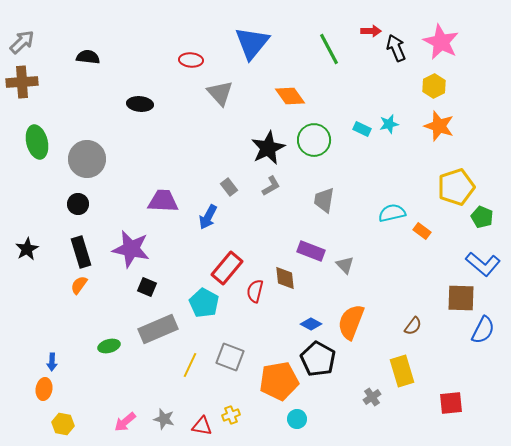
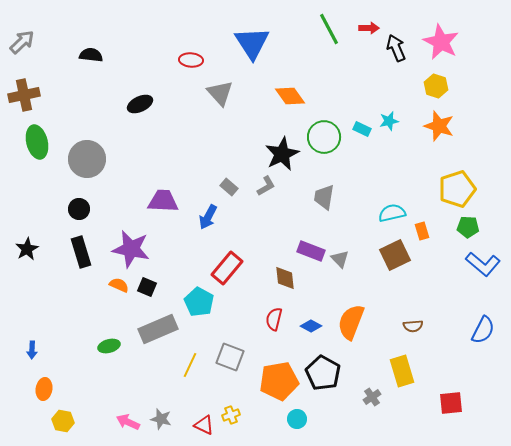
red arrow at (371, 31): moved 2 px left, 3 px up
blue triangle at (252, 43): rotated 12 degrees counterclockwise
green line at (329, 49): moved 20 px up
black semicircle at (88, 57): moved 3 px right, 2 px up
brown cross at (22, 82): moved 2 px right, 13 px down; rotated 8 degrees counterclockwise
yellow hexagon at (434, 86): moved 2 px right; rotated 15 degrees counterclockwise
black ellipse at (140, 104): rotated 30 degrees counterclockwise
cyan star at (389, 124): moved 3 px up
green circle at (314, 140): moved 10 px right, 3 px up
black star at (268, 148): moved 14 px right, 6 px down
gray L-shape at (271, 186): moved 5 px left
gray rectangle at (229, 187): rotated 12 degrees counterclockwise
yellow pentagon at (456, 187): moved 1 px right, 2 px down
gray trapezoid at (324, 200): moved 3 px up
black circle at (78, 204): moved 1 px right, 5 px down
green pentagon at (482, 217): moved 14 px left, 10 px down; rotated 20 degrees counterclockwise
orange rectangle at (422, 231): rotated 36 degrees clockwise
gray triangle at (345, 265): moved 5 px left, 6 px up
orange semicircle at (79, 285): moved 40 px right; rotated 78 degrees clockwise
red semicircle at (255, 291): moved 19 px right, 28 px down
brown square at (461, 298): moved 66 px left, 43 px up; rotated 28 degrees counterclockwise
cyan pentagon at (204, 303): moved 5 px left, 1 px up
blue diamond at (311, 324): moved 2 px down
brown semicircle at (413, 326): rotated 48 degrees clockwise
black pentagon at (318, 359): moved 5 px right, 14 px down
blue arrow at (52, 362): moved 20 px left, 12 px up
gray star at (164, 419): moved 3 px left
pink arrow at (125, 422): moved 3 px right; rotated 65 degrees clockwise
yellow hexagon at (63, 424): moved 3 px up
red triangle at (202, 426): moved 2 px right, 1 px up; rotated 15 degrees clockwise
